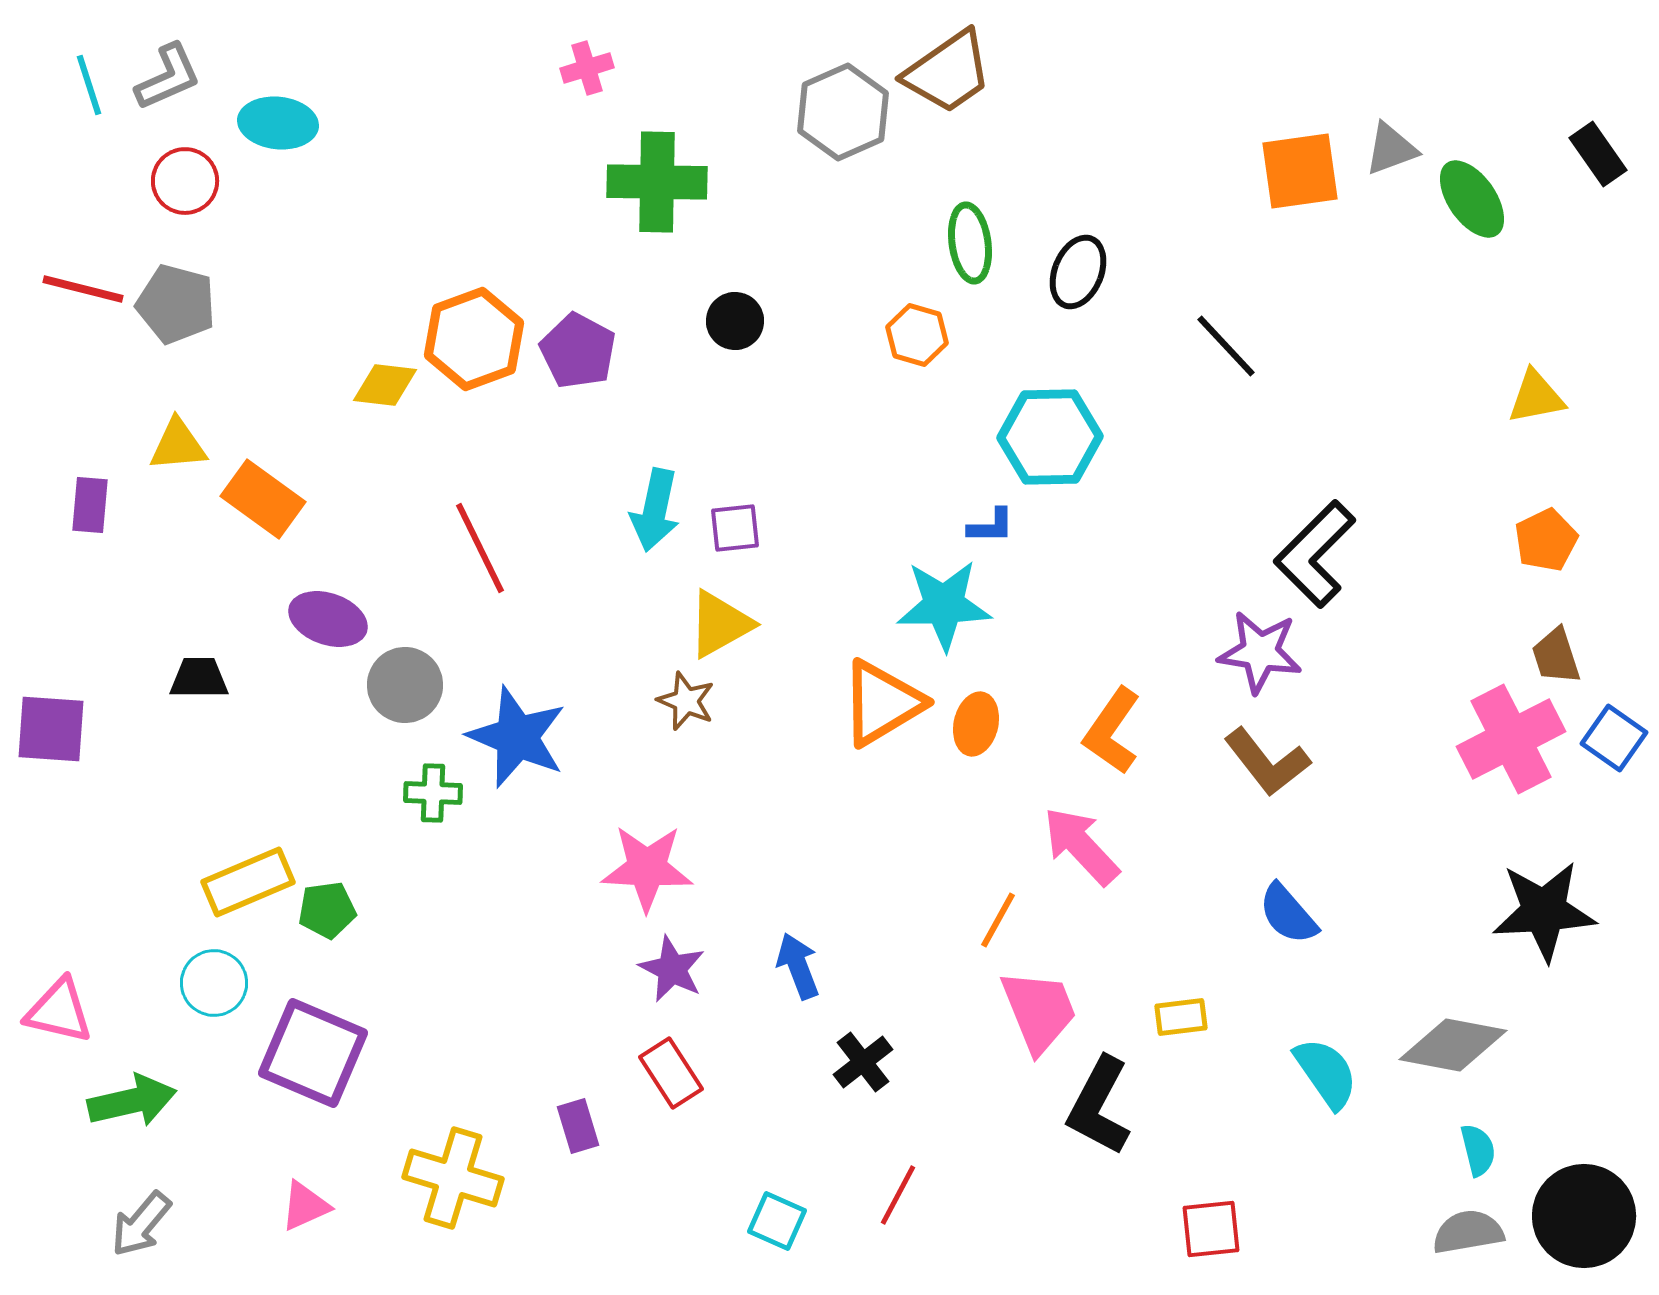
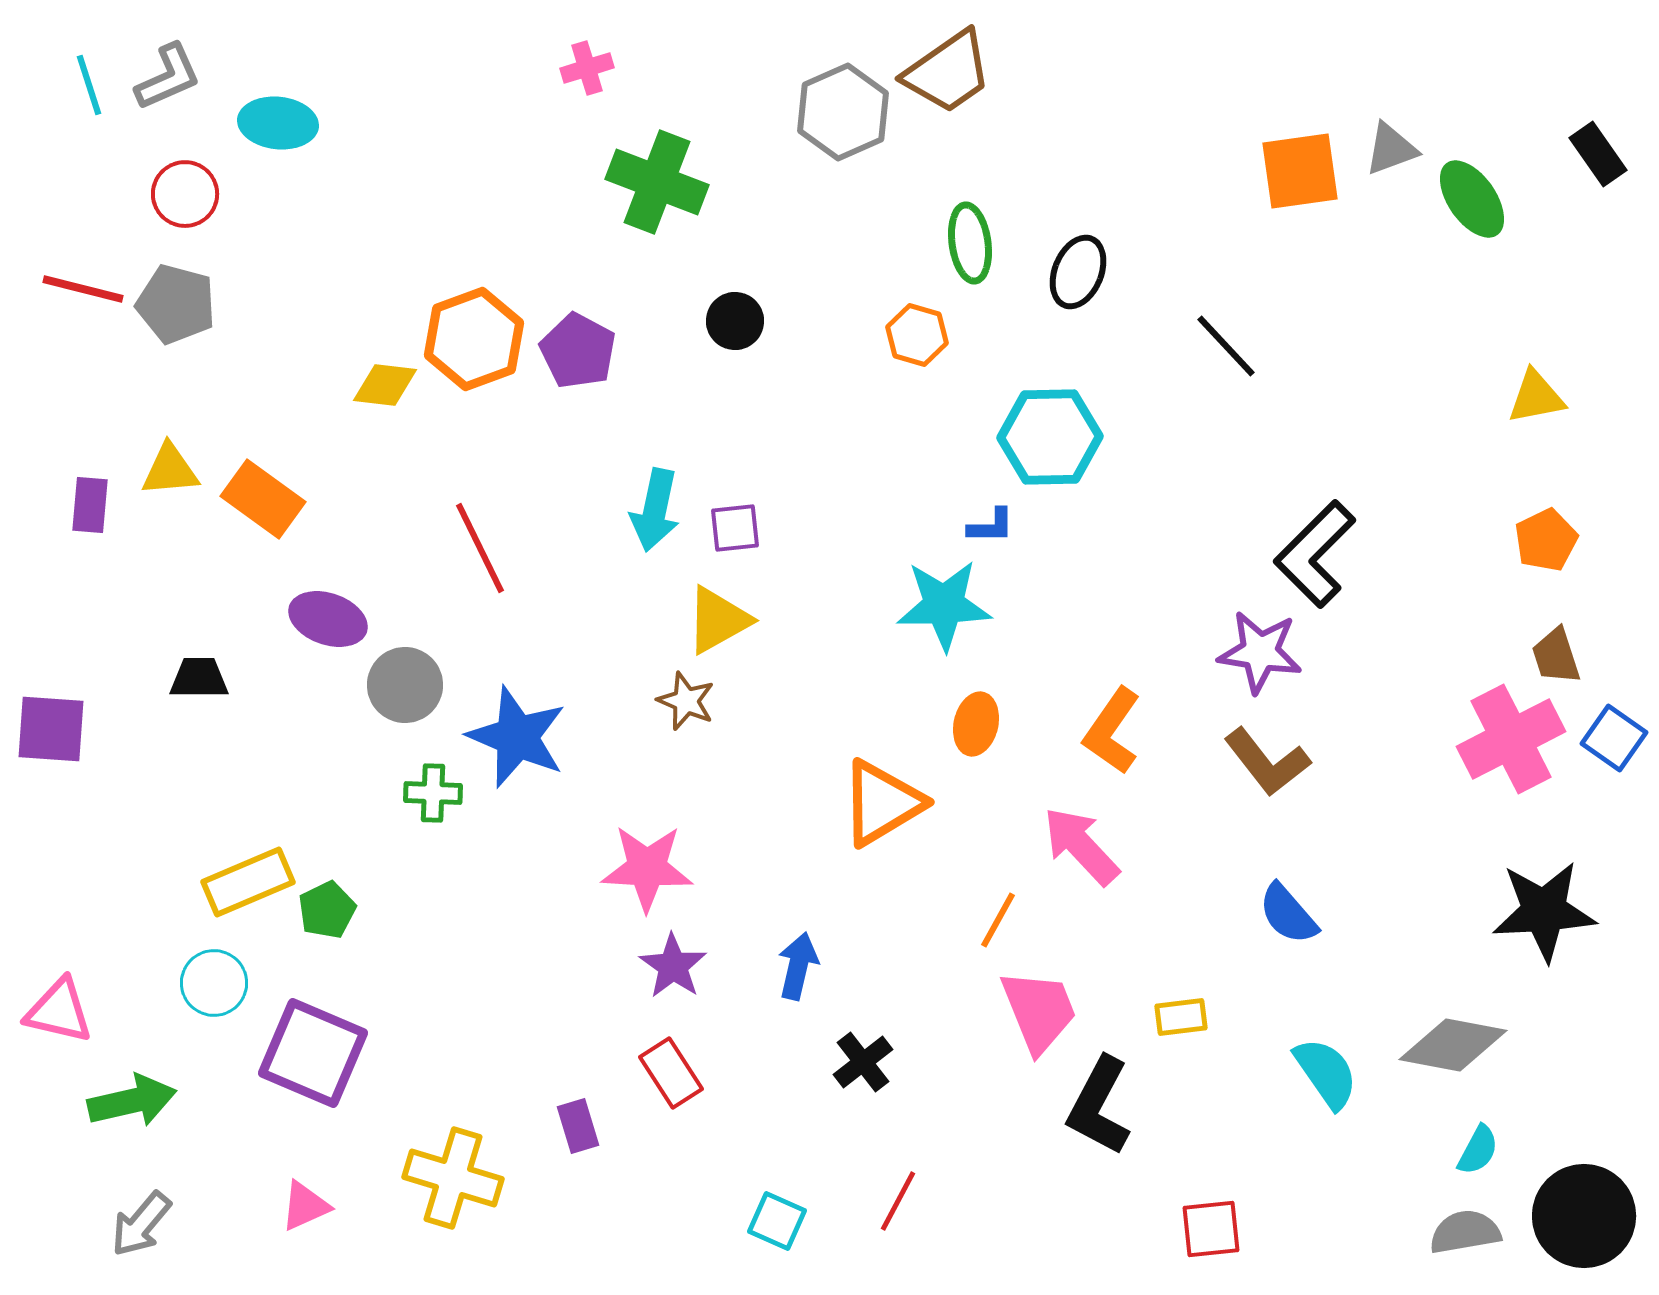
red circle at (185, 181): moved 13 px down
green cross at (657, 182): rotated 20 degrees clockwise
yellow triangle at (178, 445): moved 8 px left, 25 px down
yellow triangle at (720, 624): moved 2 px left, 4 px up
orange triangle at (882, 703): moved 100 px down
green pentagon at (327, 910): rotated 18 degrees counterclockwise
blue arrow at (798, 966): rotated 34 degrees clockwise
purple star at (672, 969): moved 1 px right, 3 px up; rotated 8 degrees clockwise
cyan semicircle at (1478, 1150): rotated 42 degrees clockwise
red line at (898, 1195): moved 6 px down
gray semicircle at (1468, 1232): moved 3 px left
